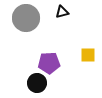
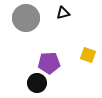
black triangle: moved 1 px right, 1 px down
yellow square: rotated 21 degrees clockwise
